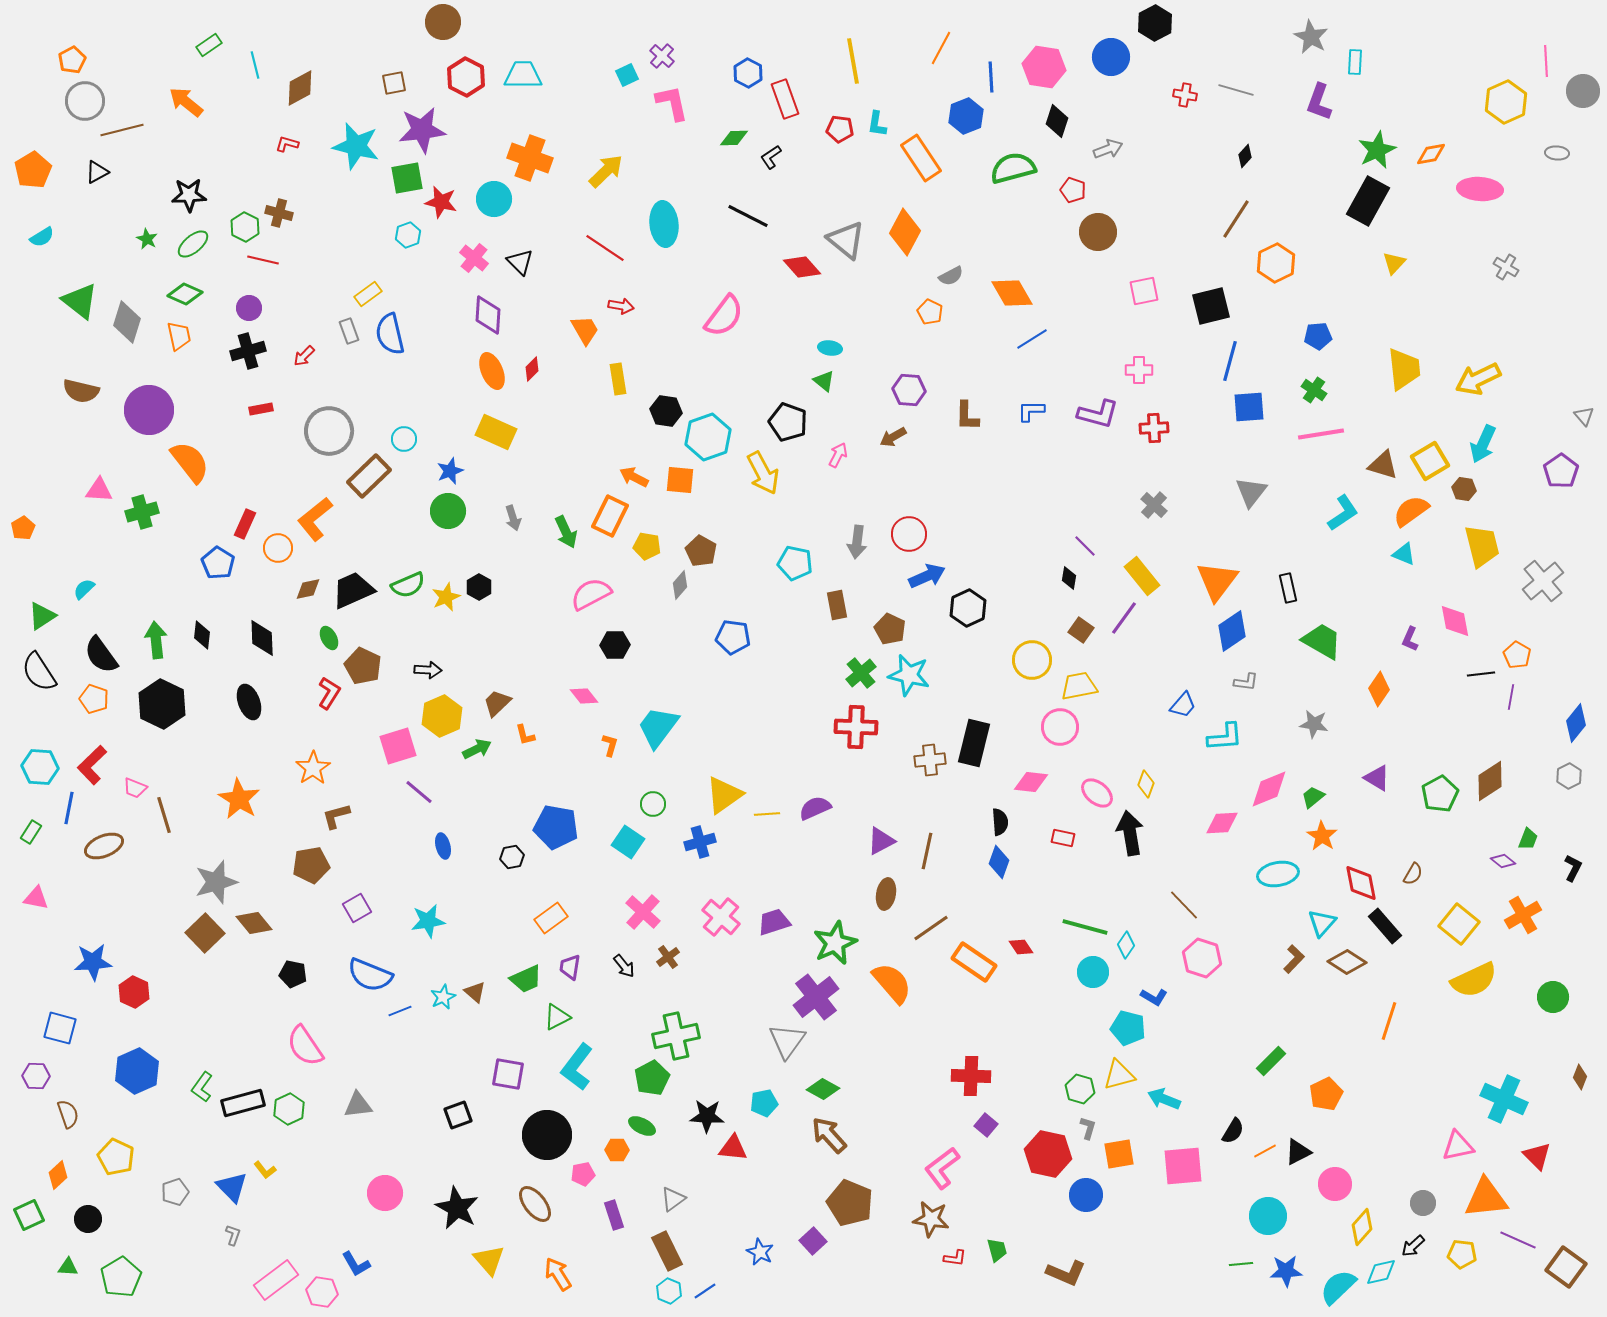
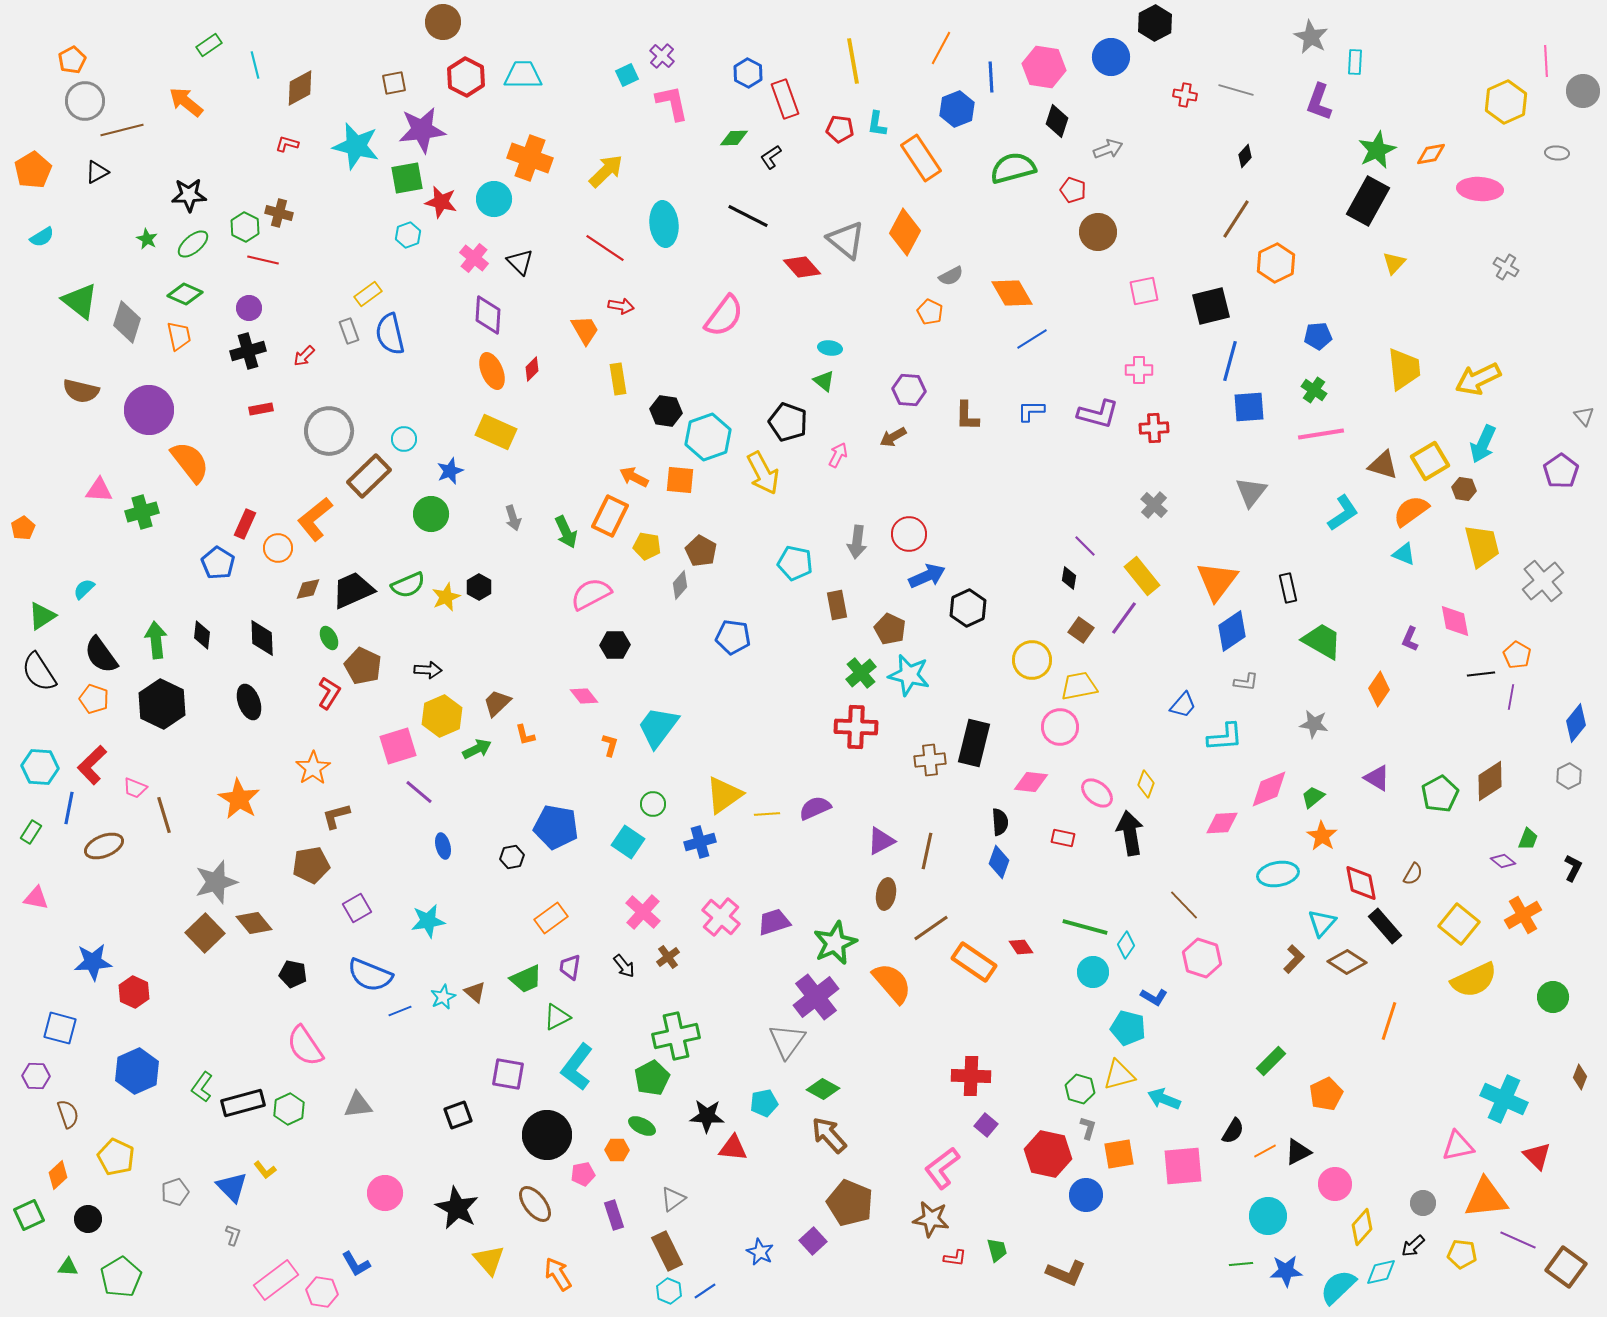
blue hexagon at (966, 116): moved 9 px left, 7 px up
green circle at (448, 511): moved 17 px left, 3 px down
